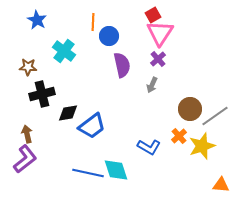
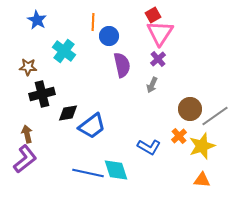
orange triangle: moved 19 px left, 5 px up
